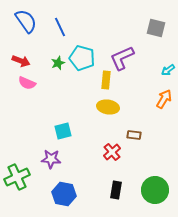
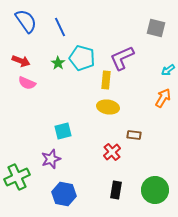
green star: rotated 16 degrees counterclockwise
orange arrow: moved 1 px left, 1 px up
purple star: rotated 24 degrees counterclockwise
